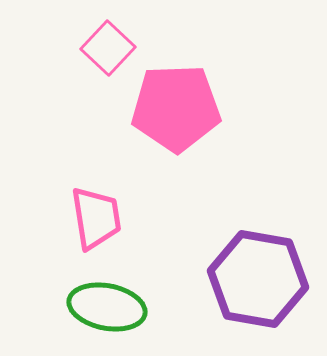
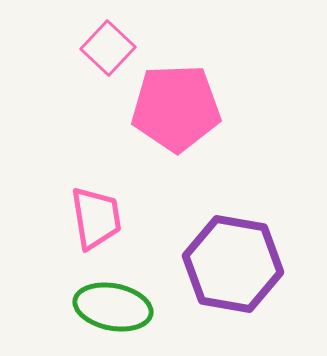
purple hexagon: moved 25 px left, 15 px up
green ellipse: moved 6 px right
